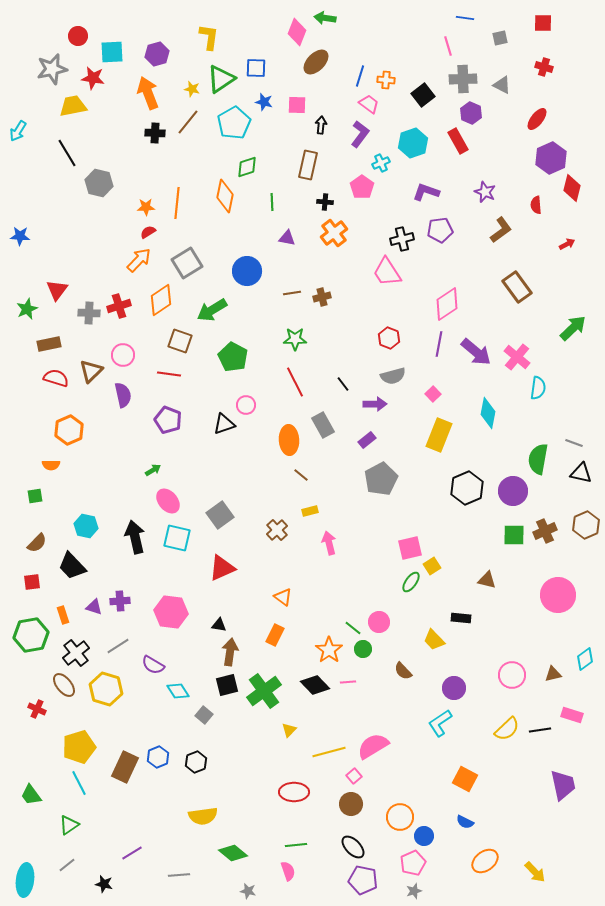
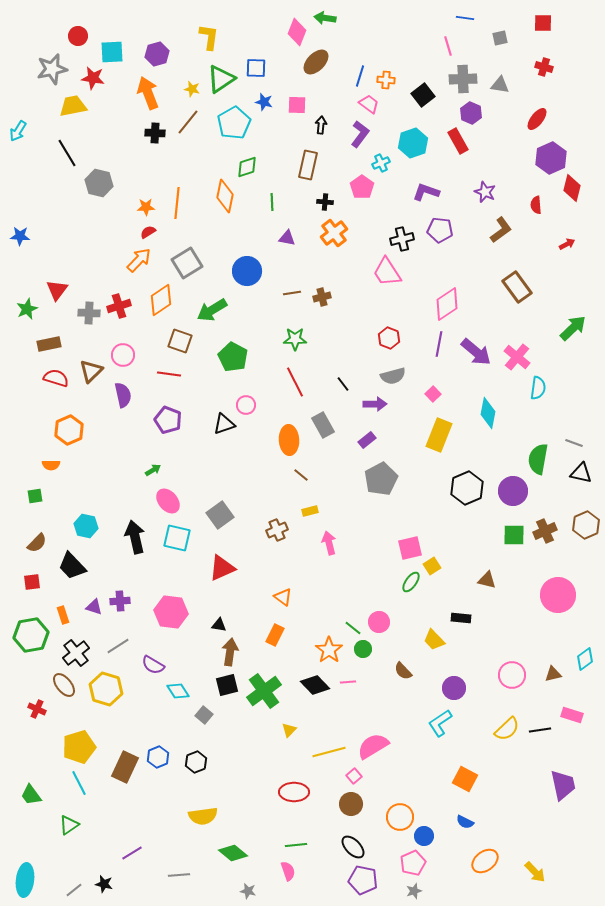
gray triangle at (502, 85): moved 2 px left; rotated 18 degrees counterclockwise
purple pentagon at (440, 230): rotated 15 degrees clockwise
brown cross at (277, 530): rotated 20 degrees clockwise
gray line at (67, 865): moved 7 px right, 25 px down
